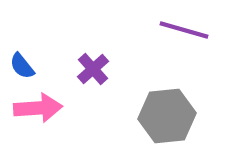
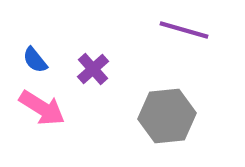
blue semicircle: moved 13 px right, 6 px up
pink arrow: moved 4 px right; rotated 36 degrees clockwise
